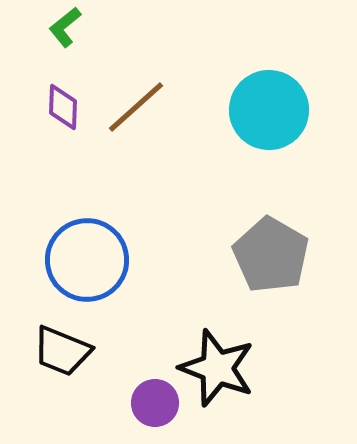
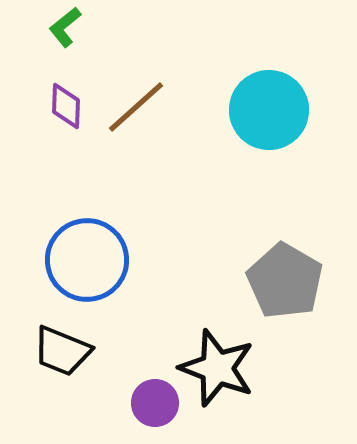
purple diamond: moved 3 px right, 1 px up
gray pentagon: moved 14 px right, 26 px down
